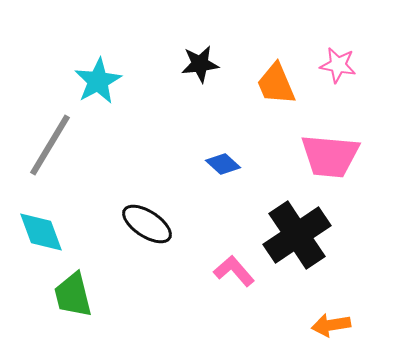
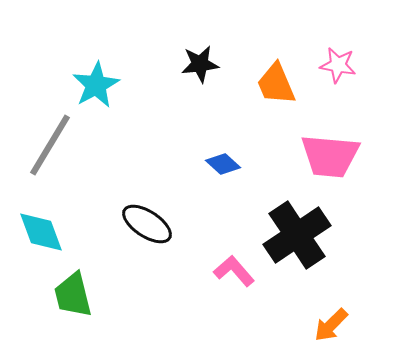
cyan star: moved 2 px left, 4 px down
orange arrow: rotated 36 degrees counterclockwise
